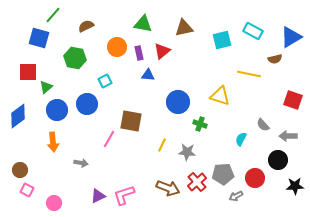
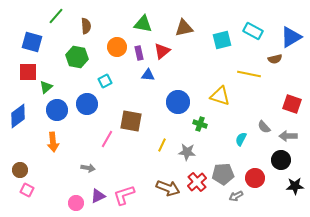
green line at (53, 15): moved 3 px right, 1 px down
brown semicircle at (86, 26): rotated 112 degrees clockwise
blue square at (39, 38): moved 7 px left, 4 px down
green hexagon at (75, 58): moved 2 px right, 1 px up
red square at (293, 100): moved 1 px left, 4 px down
gray semicircle at (263, 125): moved 1 px right, 2 px down
pink line at (109, 139): moved 2 px left
black circle at (278, 160): moved 3 px right
gray arrow at (81, 163): moved 7 px right, 5 px down
pink circle at (54, 203): moved 22 px right
